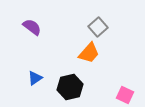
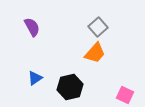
purple semicircle: rotated 24 degrees clockwise
orange trapezoid: moved 6 px right
